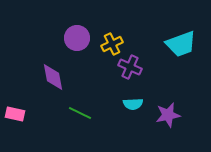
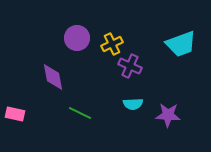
purple cross: moved 1 px up
purple star: rotated 15 degrees clockwise
